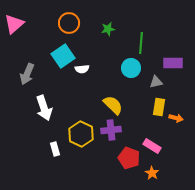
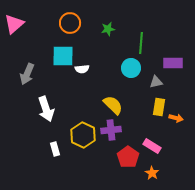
orange circle: moved 1 px right
cyan square: rotated 35 degrees clockwise
white arrow: moved 2 px right, 1 px down
yellow hexagon: moved 2 px right, 1 px down
red pentagon: moved 1 px left, 1 px up; rotated 15 degrees clockwise
